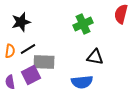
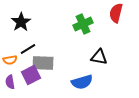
red semicircle: moved 5 px left, 1 px up
black star: rotated 18 degrees counterclockwise
orange semicircle: moved 9 px down; rotated 72 degrees clockwise
black triangle: moved 4 px right
gray rectangle: moved 1 px left, 1 px down
blue semicircle: rotated 10 degrees counterclockwise
